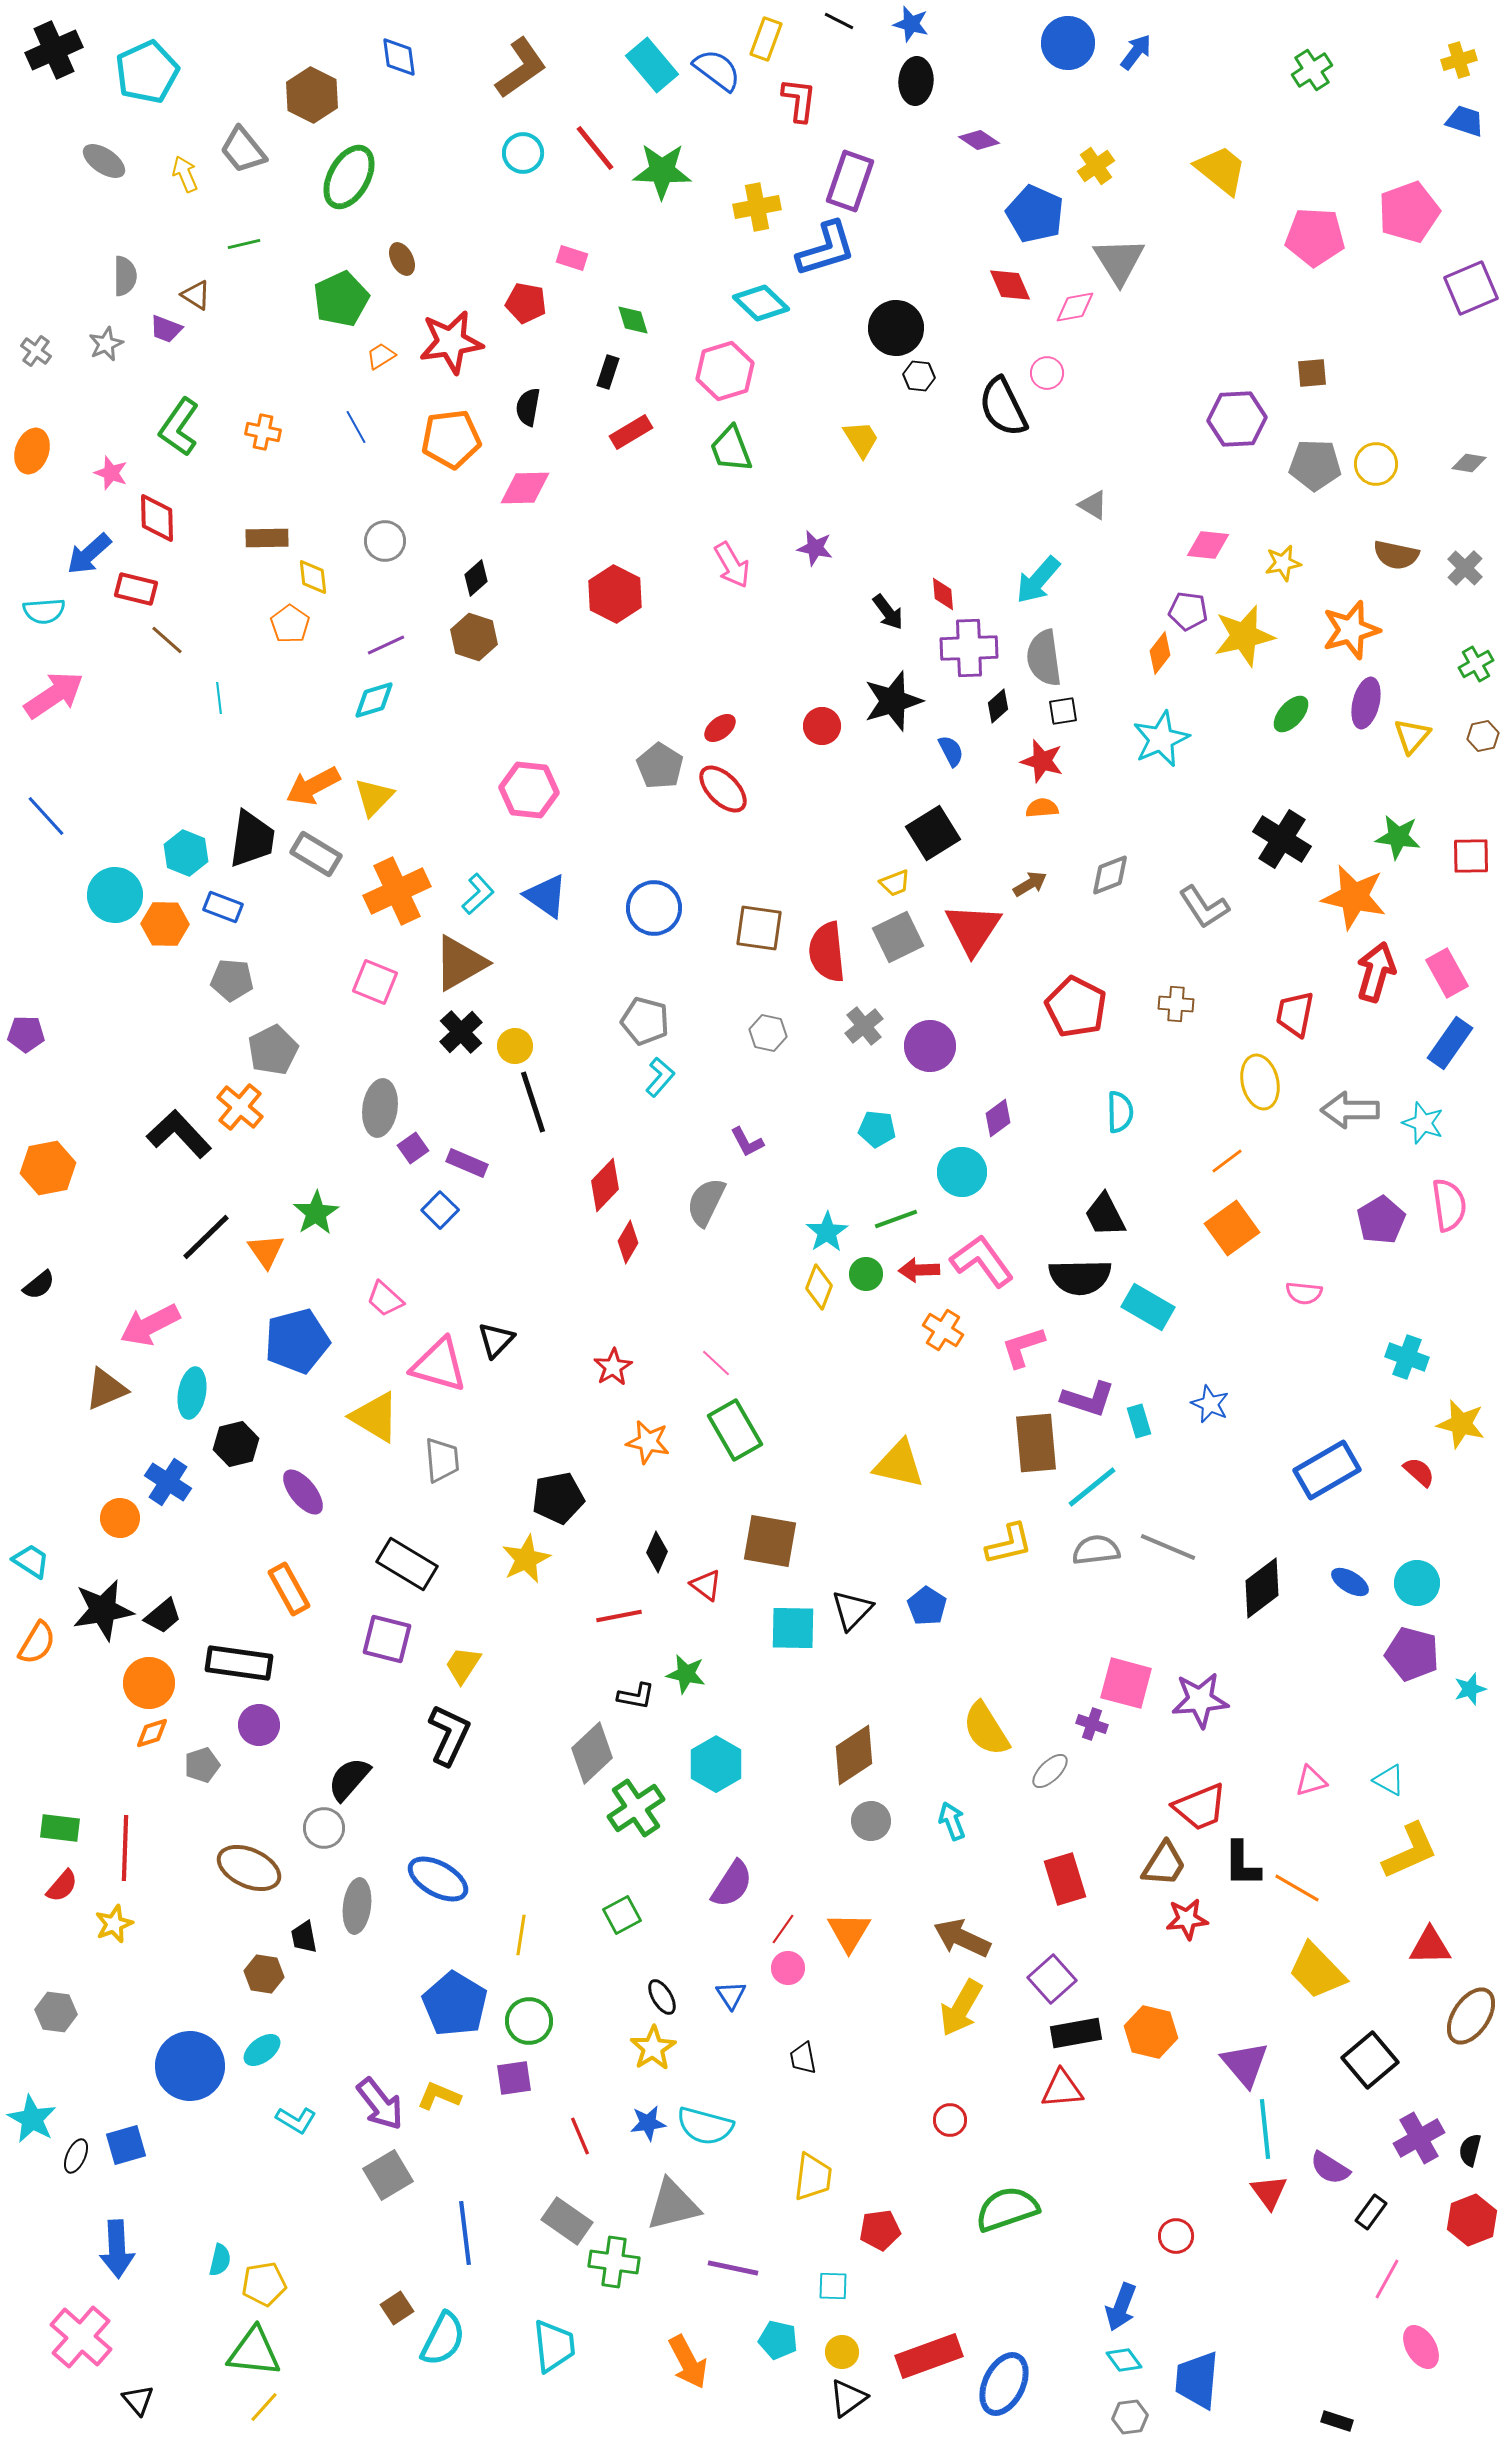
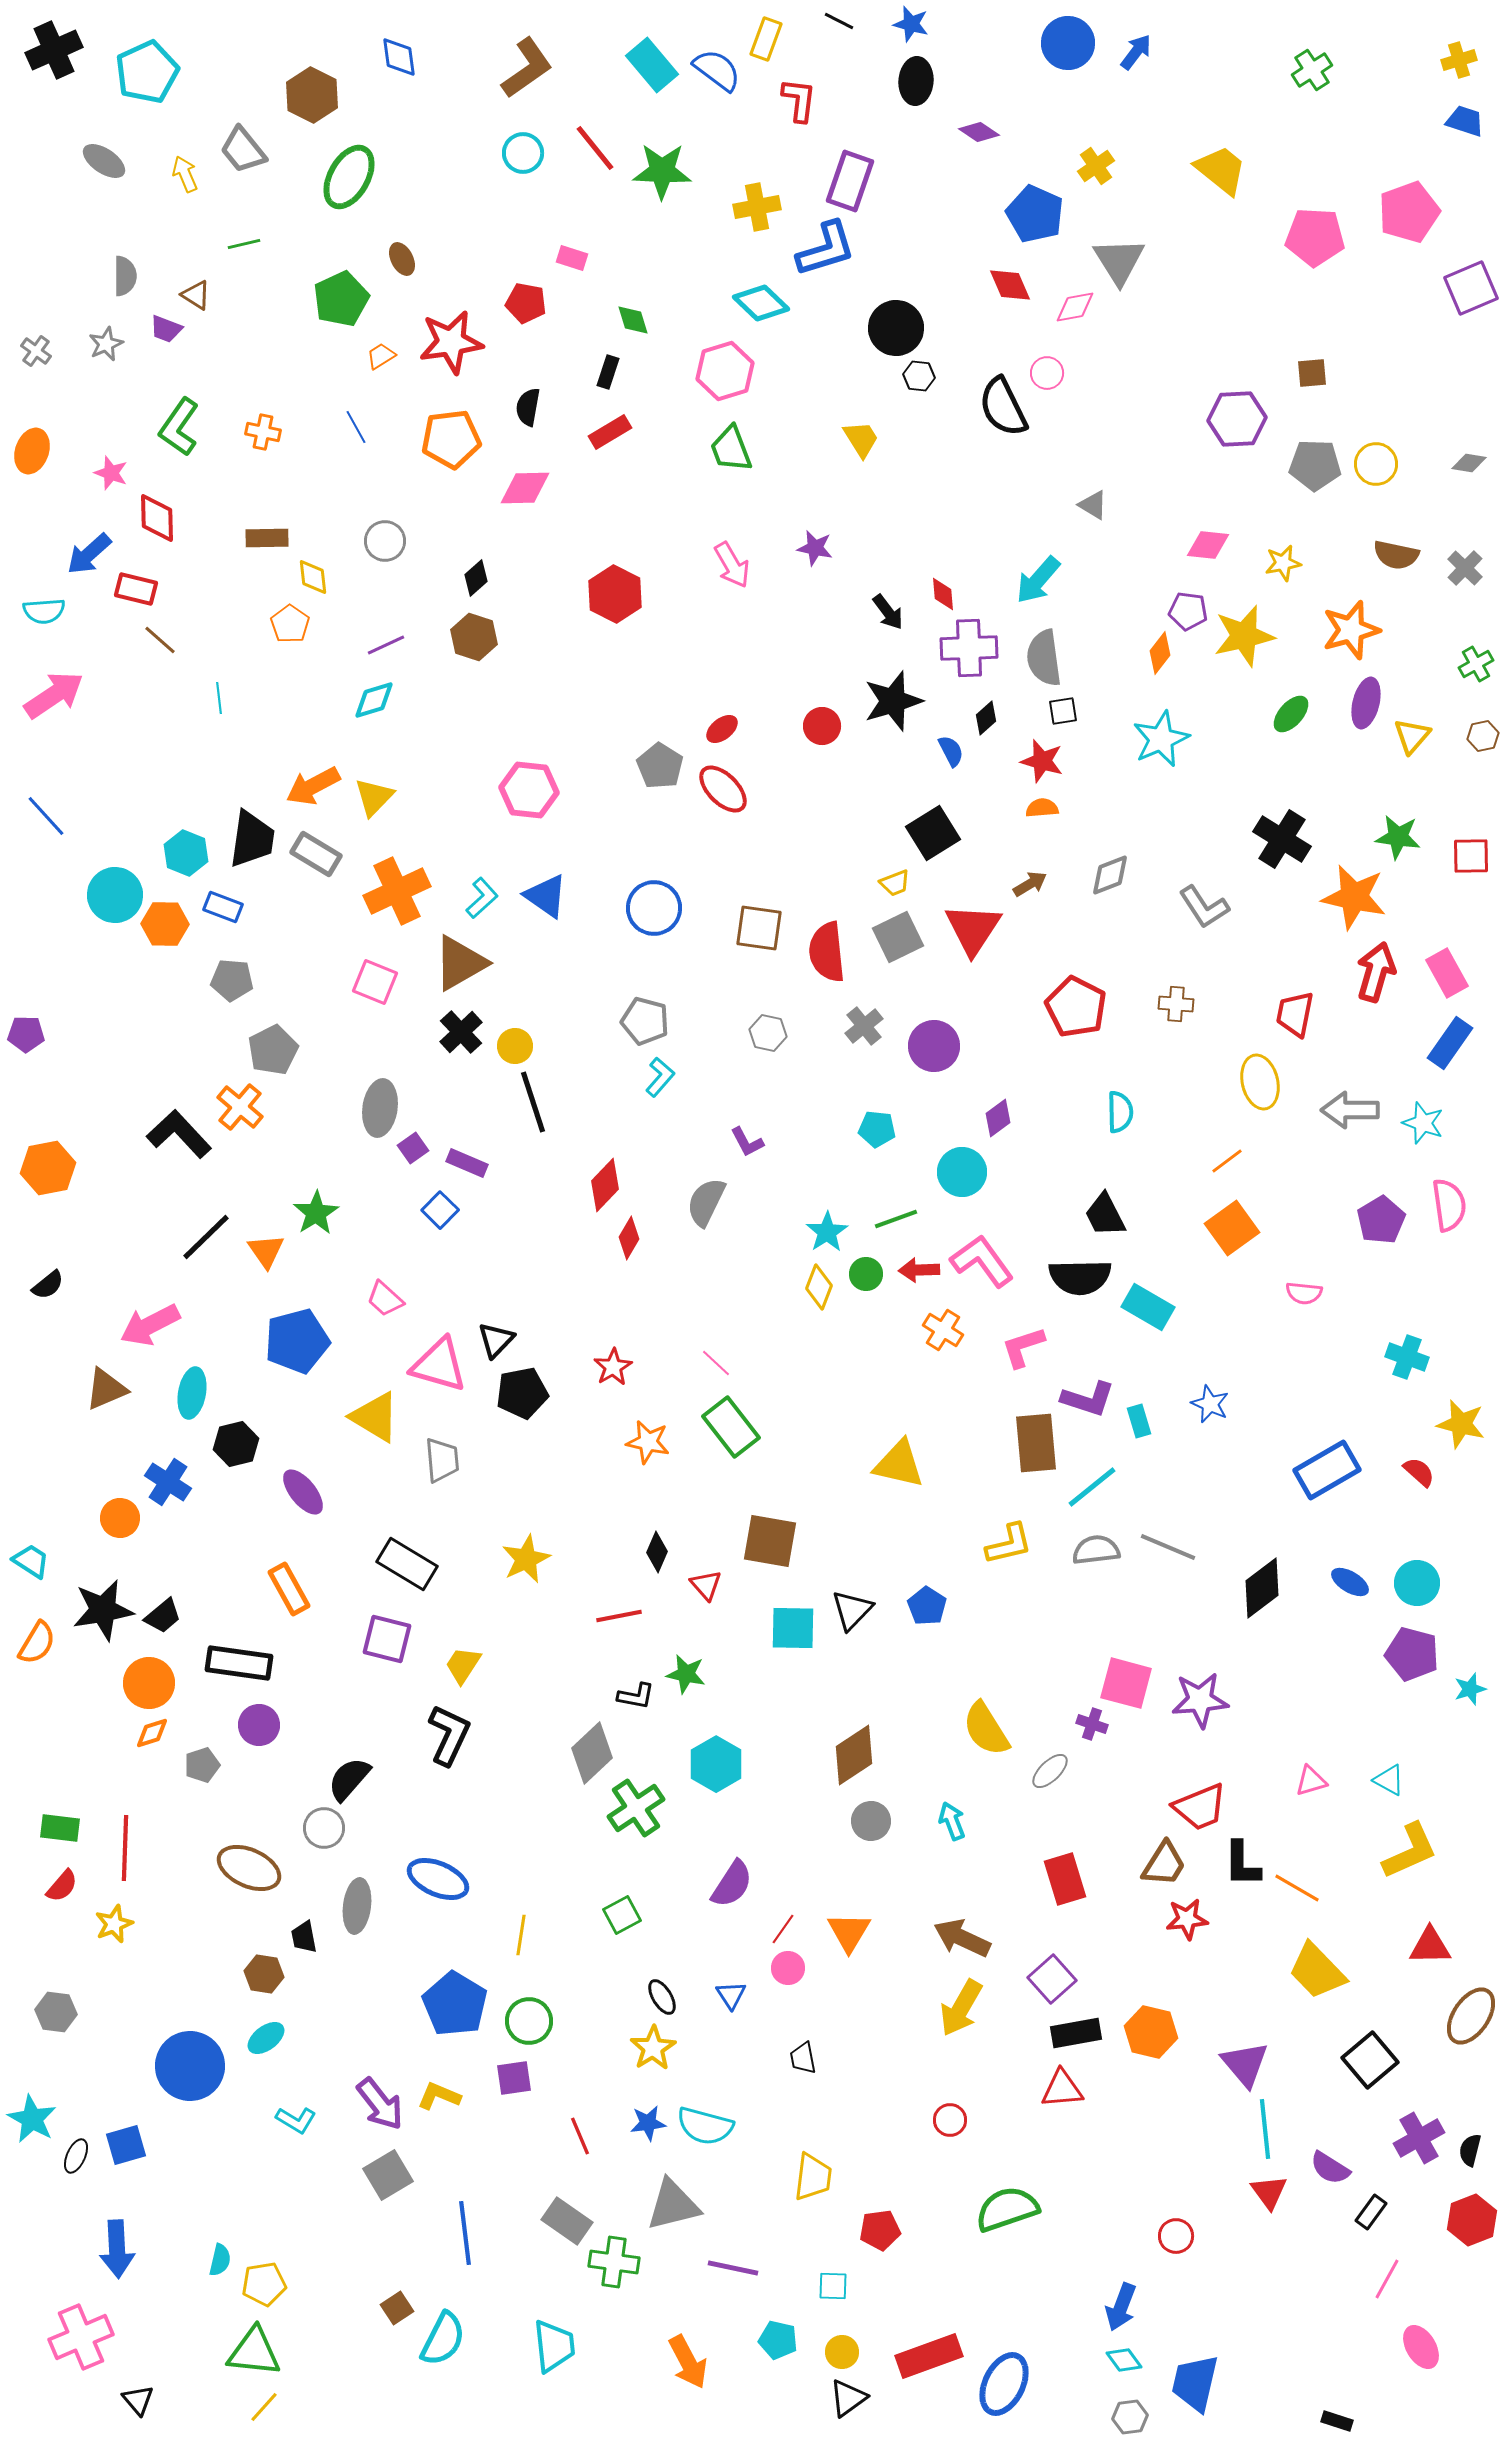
brown L-shape at (521, 68): moved 6 px right
purple diamond at (979, 140): moved 8 px up
red rectangle at (631, 432): moved 21 px left
brown line at (167, 640): moved 7 px left
black diamond at (998, 706): moved 12 px left, 12 px down
red ellipse at (720, 728): moved 2 px right, 1 px down
cyan L-shape at (478, 894): moved 4 px right, 4 px down
purple circle at (930, 1046): moved 4 px right
red diamond at (628, 1242): moved 1 px right, 4 px up
black semicircle at (39, 1285): moved 9 px right
green rectangle at (735, 1430): moved 4 px left, 3 px up; rotated 8 degrees counterclockwise
black pentagon at (558, 1498): moved 36 px left, 105 px up
red triangle at (706, 1585): rotated 12 degrees clockwise
blue ellipse at (438, 1879): rotated 6 degrees counterclockwise
cyan ellipse at (262, 2050): moved 4 px right, 12 px up
pink cross at (81, 2337): rotated 26 degrees clockwise
blue trapezoid at (1197, 2380): moved 2 px left, 3 px down; rotated 8 degrees clockwise
